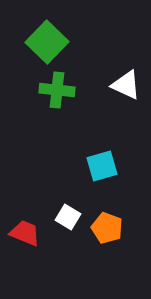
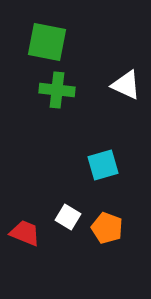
green square: rotated 33 degrees counterclockwise
cyan square: moved 1 px right, 1 px up
